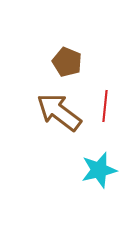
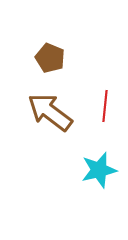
brown pentagon: moved 17 px left, 4 px up
brown arrow: moved 9 px left
